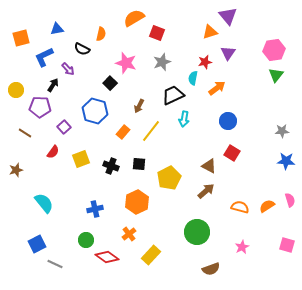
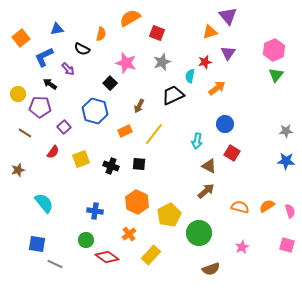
orange semicircle at (134, 18): moved 4 px left
orange square at (21, 38): rotated 24 degrees counterclockwise
pink hexagon at (274, 50): rotated 15 degrees counterclockwise
cyan semicircle at (193, 78): moved 3 px left, 2 px up
black arrow at (53, 85): moved 3 px left, 1 px up; rotated 88 degrees counterclockwise
yellow circle at (16, 90): moved 2 px right, 4 px down
cyan arrow at (184, 119): moved 13 px right, 22 px down
blue circle at (228, 121): moved 3 px left, 3 px down
yellow line at (151, 131): moved 3 px right, 3 px down
gray star at (282, 131): moved 4 px right
orange rectangle at (123, 132): moved 2 px right, 1 px up; rotated 24 degrees clockwise
brown star at (16, 170): moved 2 px right
yellow pentagon at (169, 178): moved 37 px down
pink semicircle at (290, 200): moved 11 px down
orange hexagon at (137, 202): rotated 10 degrees counterclockwise
blue cross at (95, 209): moved 2 px down; rotated 21 degrees clockwise
green circle at (197, 232): moved 2 px right, 1 px down
blue square at (37, 244): rotated 36 degrees clockwise
